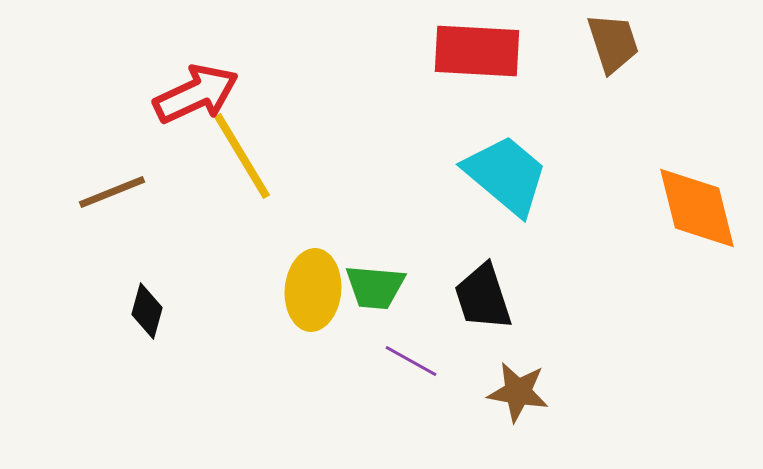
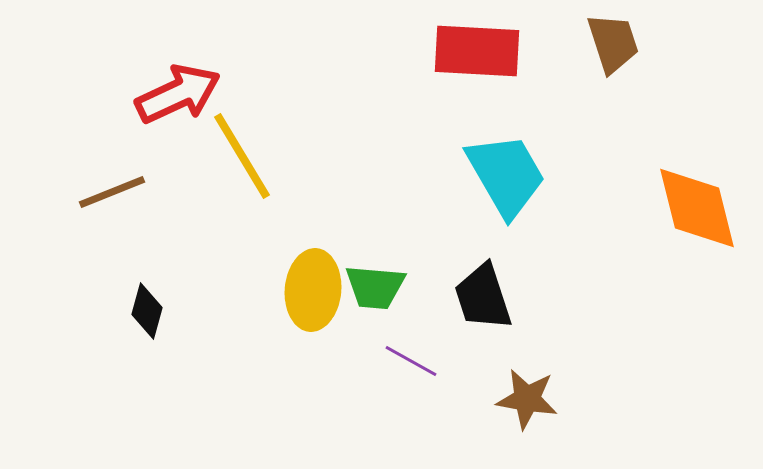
red arrow: moved 18 px left
cyan trapezoid: rotated 20 degrees clockwise
brown star: moved 9 px right, 7 px down
